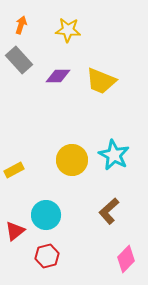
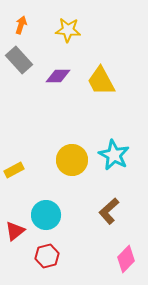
yellow trapezoid: rotated 40 degrees clockwise
